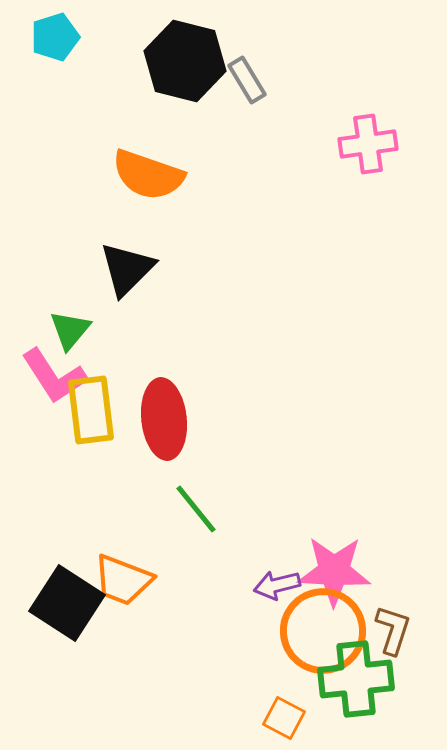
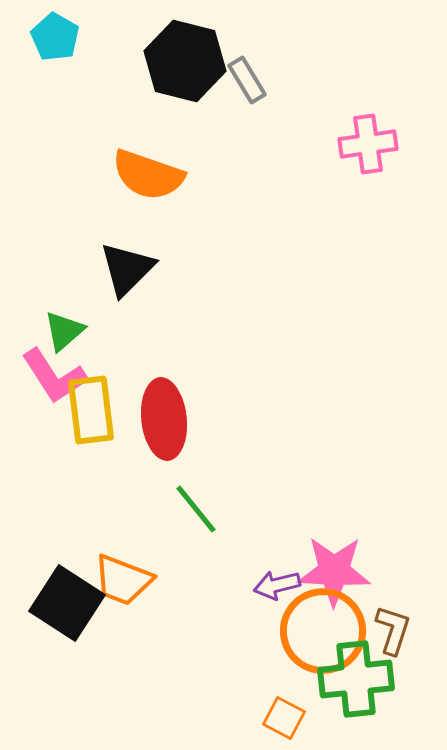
cyan pentagon: rotated 24 degrees counterclockwise
green triangle: moved 6 px left, 1 px down; rotated 9 degrees clockwise
